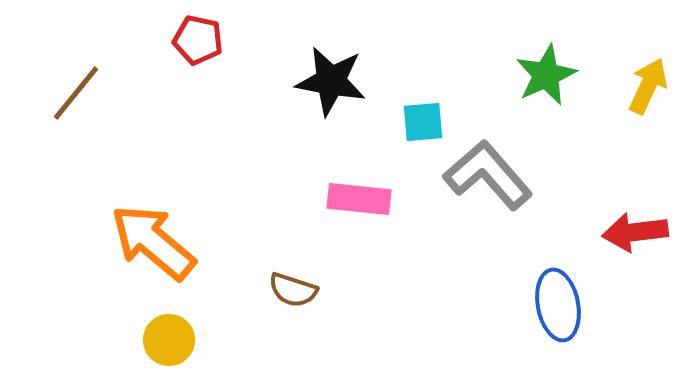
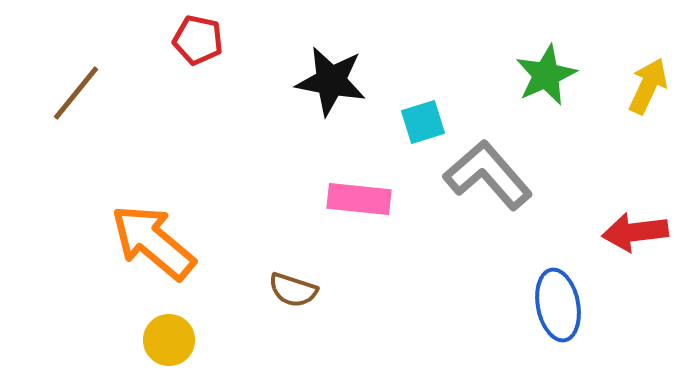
cyan square: rotated 12 degrees counterclockwise
